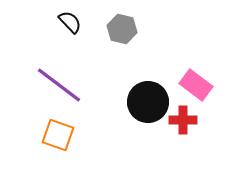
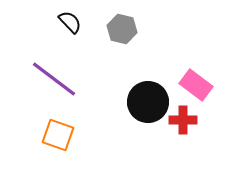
purple line: moved 5 px left, 6 px up
